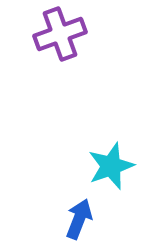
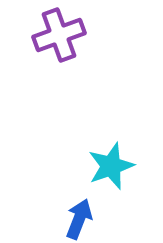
purple cross: moved 1 px left, 1 px down
